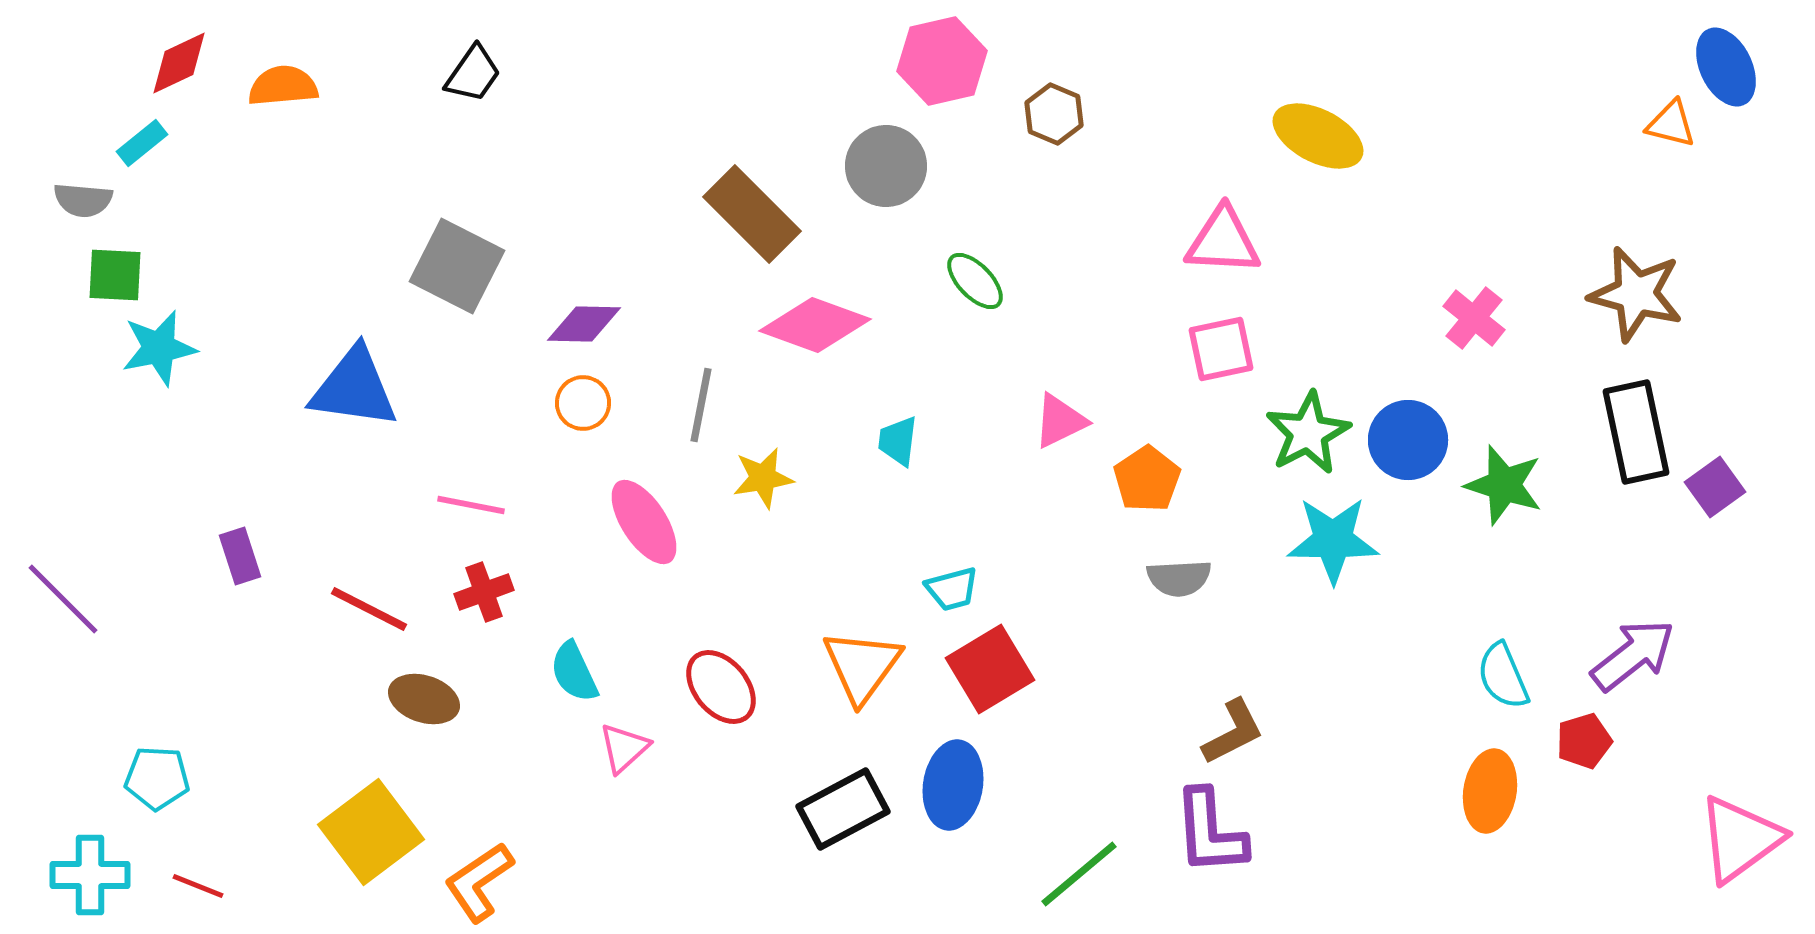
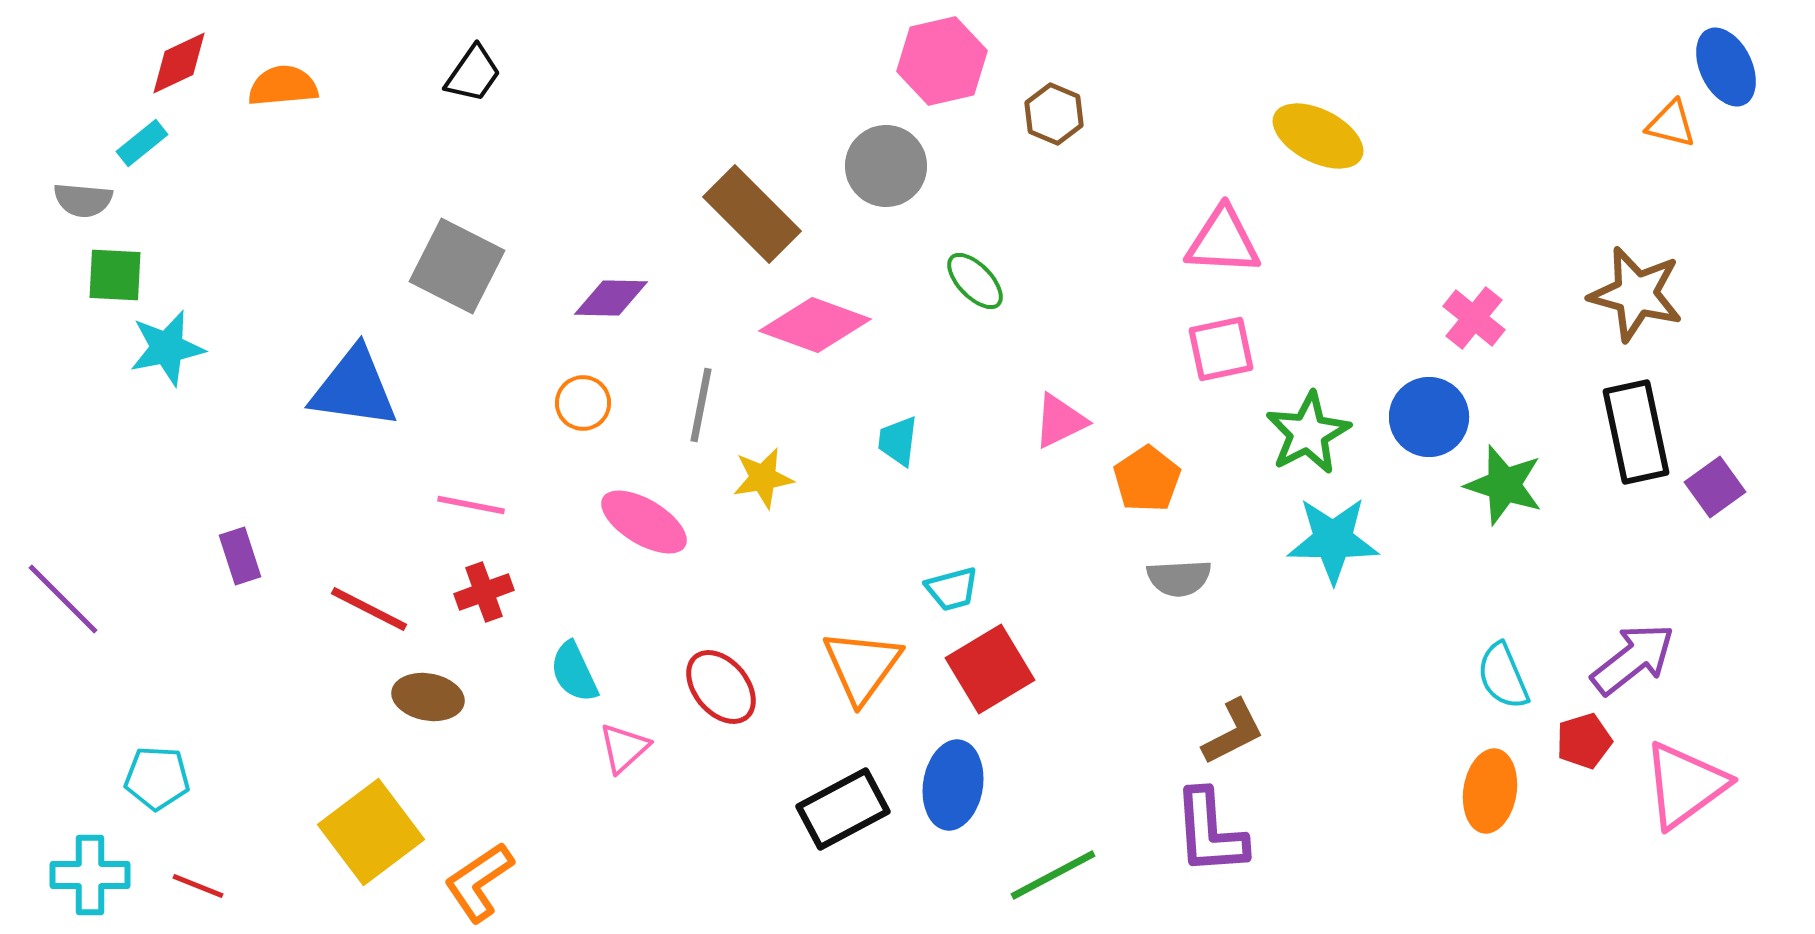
purple diamond at (584, 324): moved 27 px right, 26 px up
cyan star at (159, 348): moved 8 px right
blue circle at (1408, 440): moved 21 px right, 23 px up
pink ellipse at (644, 522): rotated 26 degrees counterclockwise
purple arrow at (1633, 655): moved 4 px down
brown ellipse at (424, 699): moved 4 px right, 2 px up; rotated 8 degrees counterclockwise
pink triangle at (1740, 839): moved 55 px left, 54 px up
green line at (1079, 874): moved 26 px left, 1 px down; rotated 12 degrees clockwise
